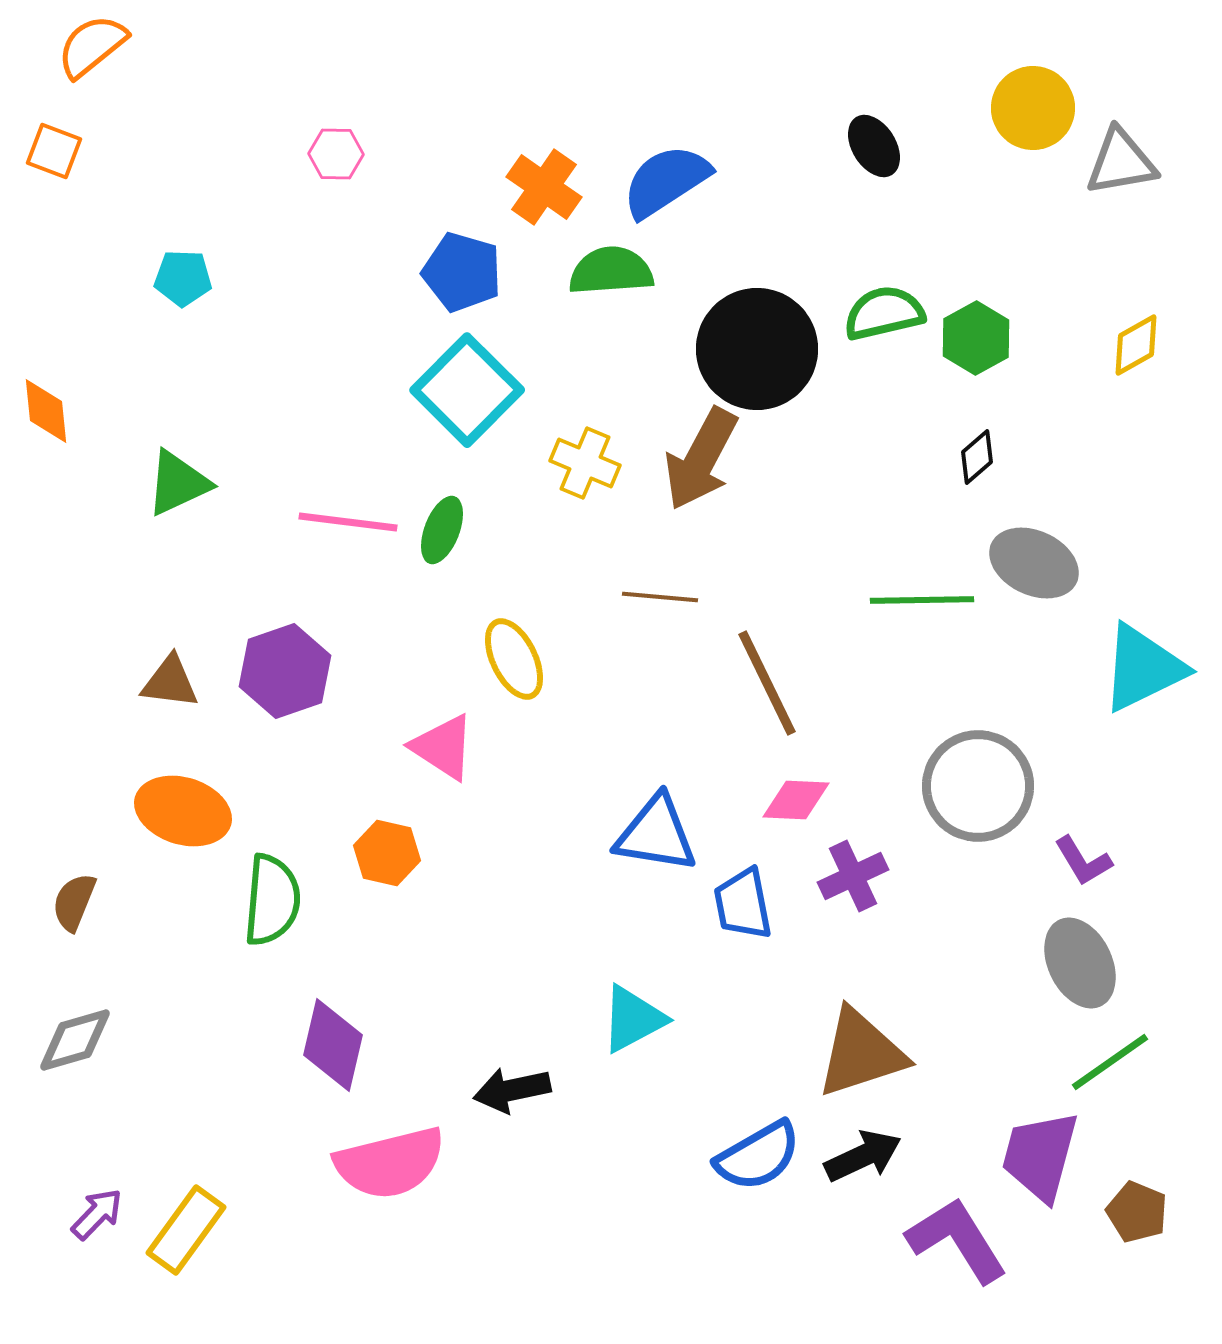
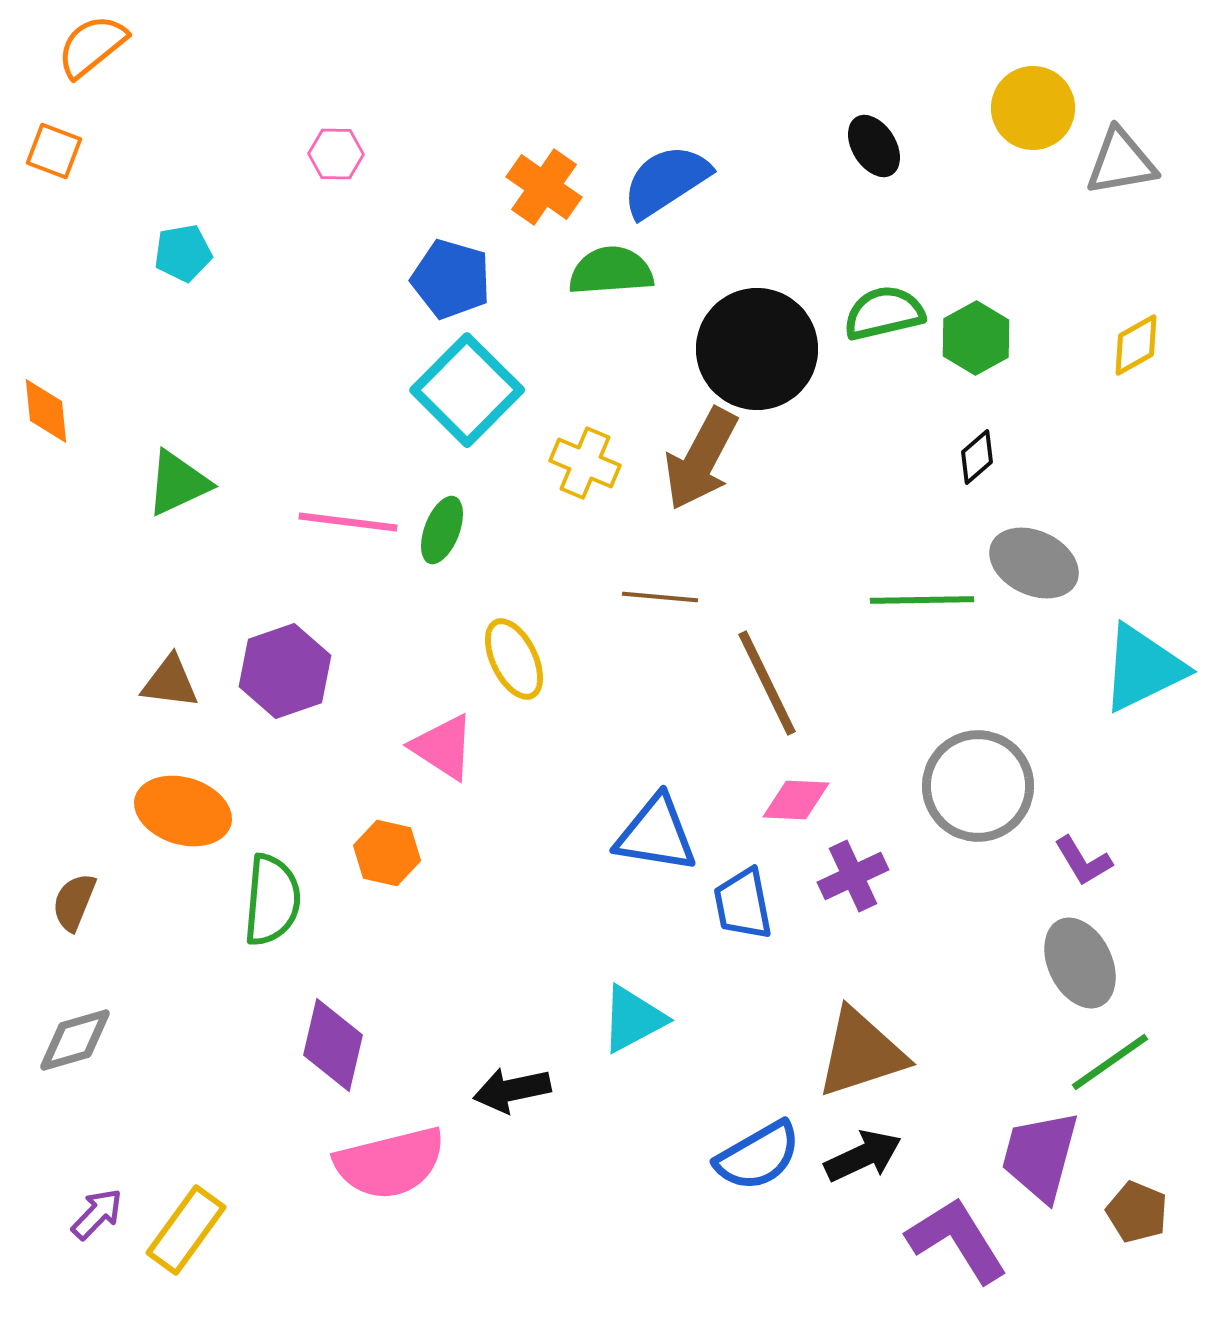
blue pentagon at (462, 272): moved 11 px left, 7 px down
cyan pentagon at (183, 278): moved 25 px up; rotated 12 degrees counterclockwise
